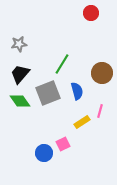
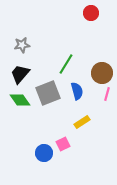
gray star: moved 3 px right, 1 px down
green line: moved 4 px right
green diamond: moved 1 px up
pink line: moved 7 px right, 17 px up
